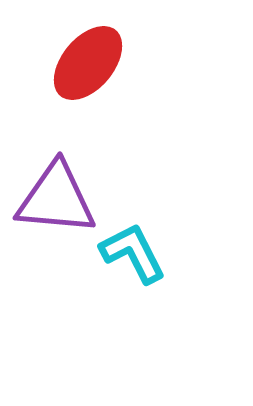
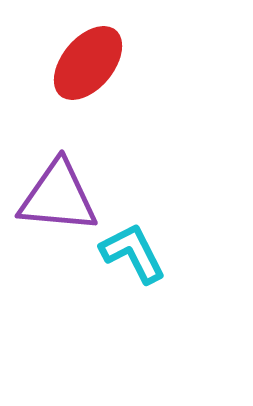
purple triangle: moved 2 px right, 2 px up
